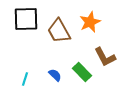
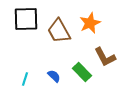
orange star: moved 1 px down
blue semicircle: moved 1 px left, 1 px down
